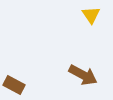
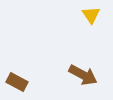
brown rectangle: moved 3 px right, 3 px up
